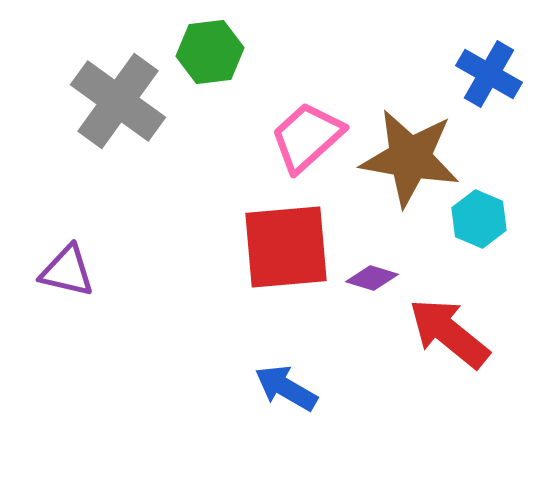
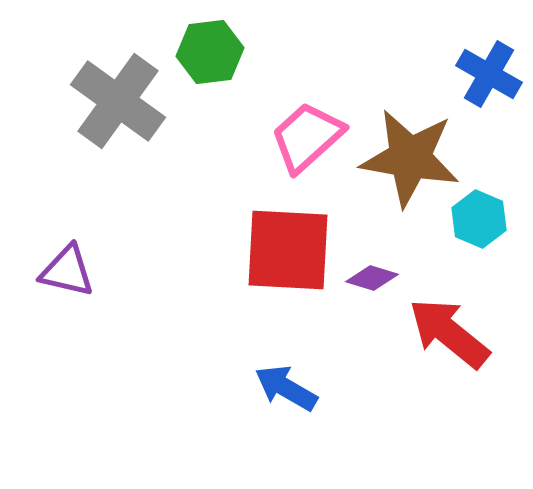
red square: moved 2 px right, 3 px down; rotated 8 degrees clockwise
